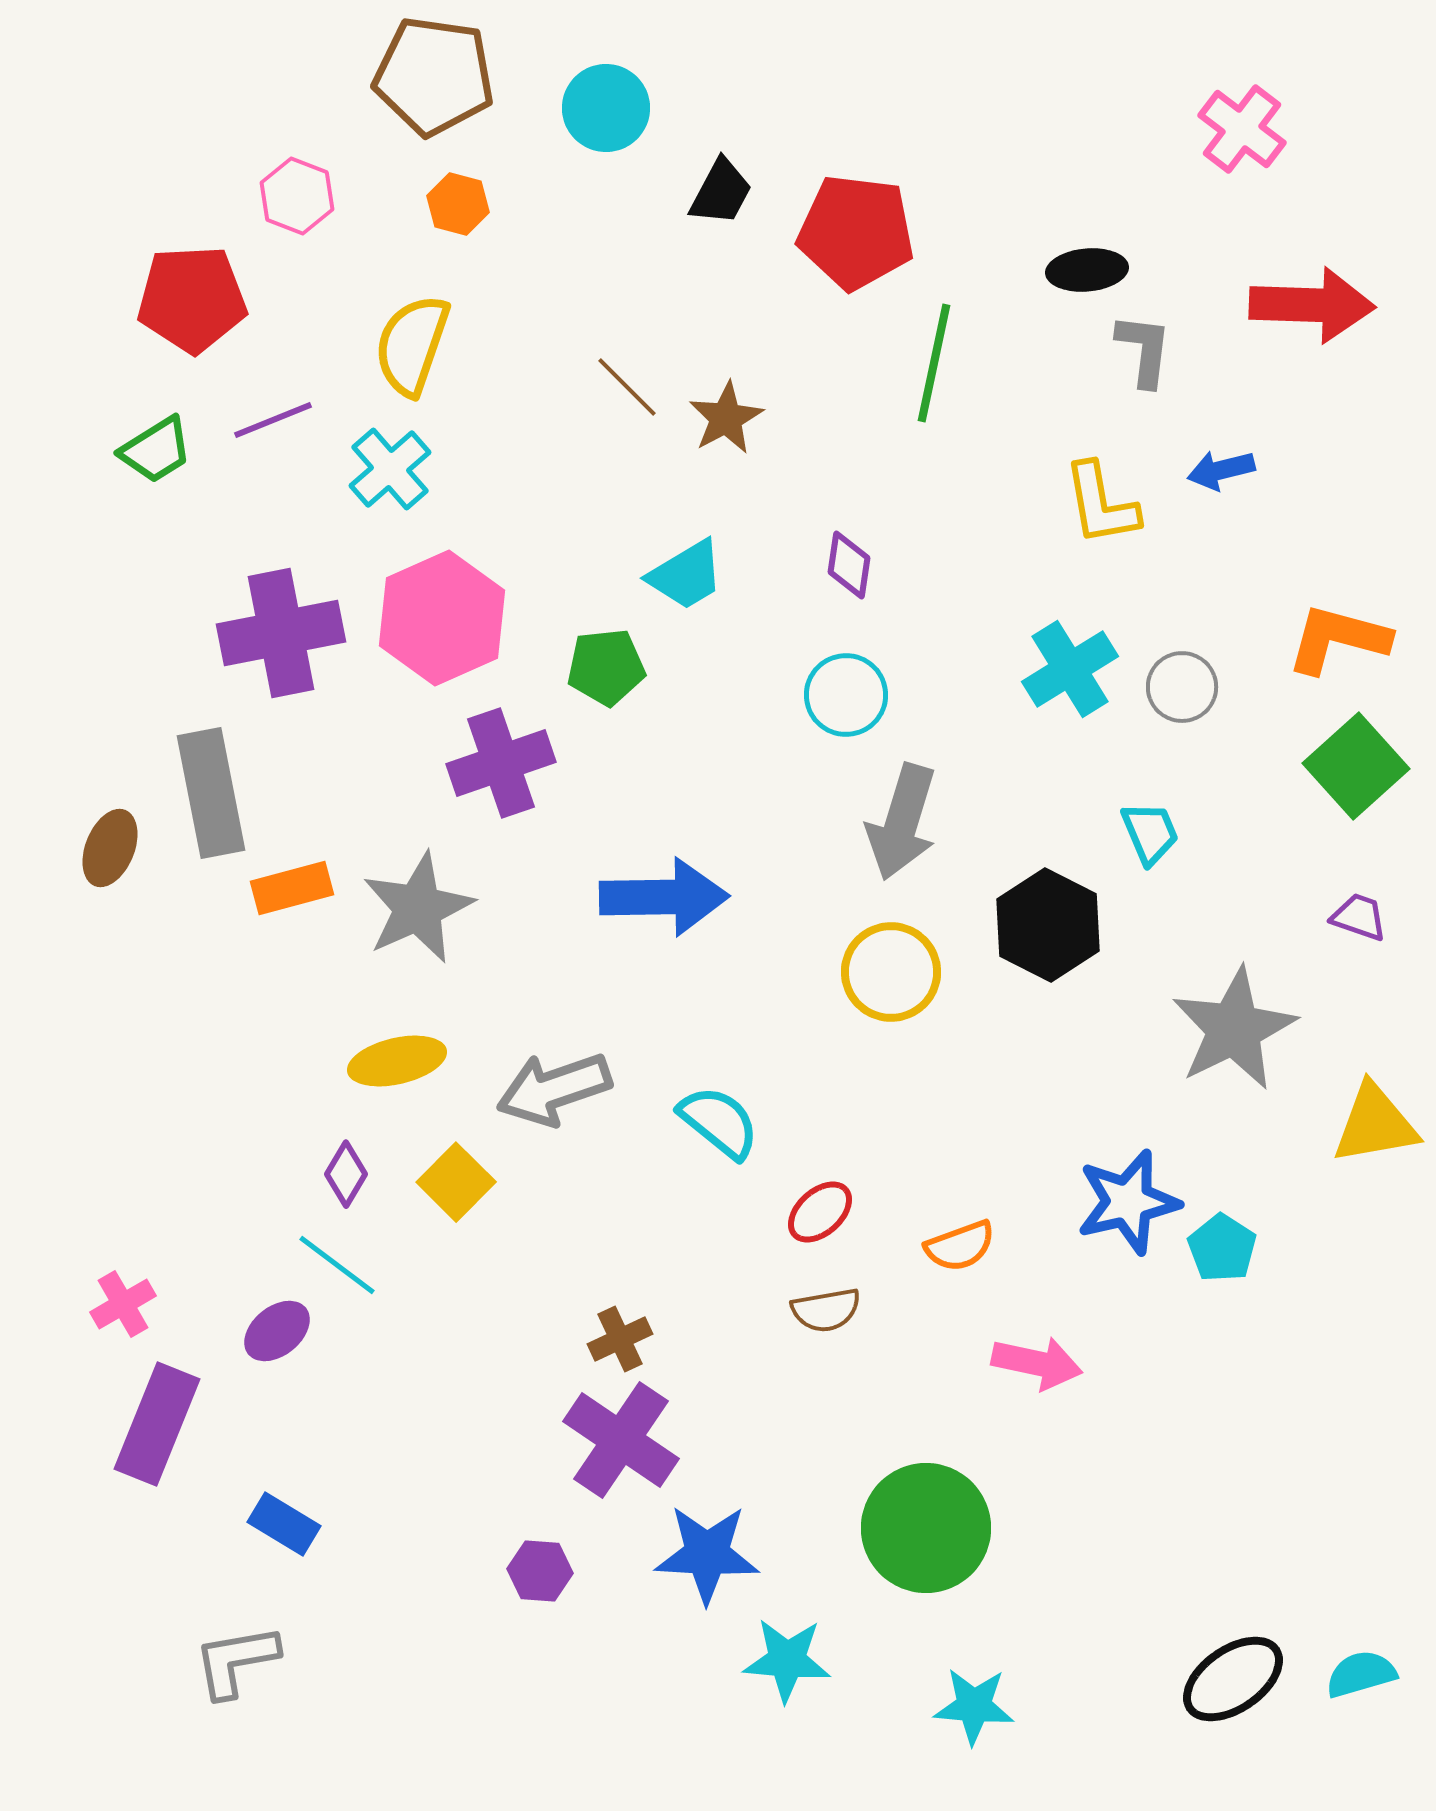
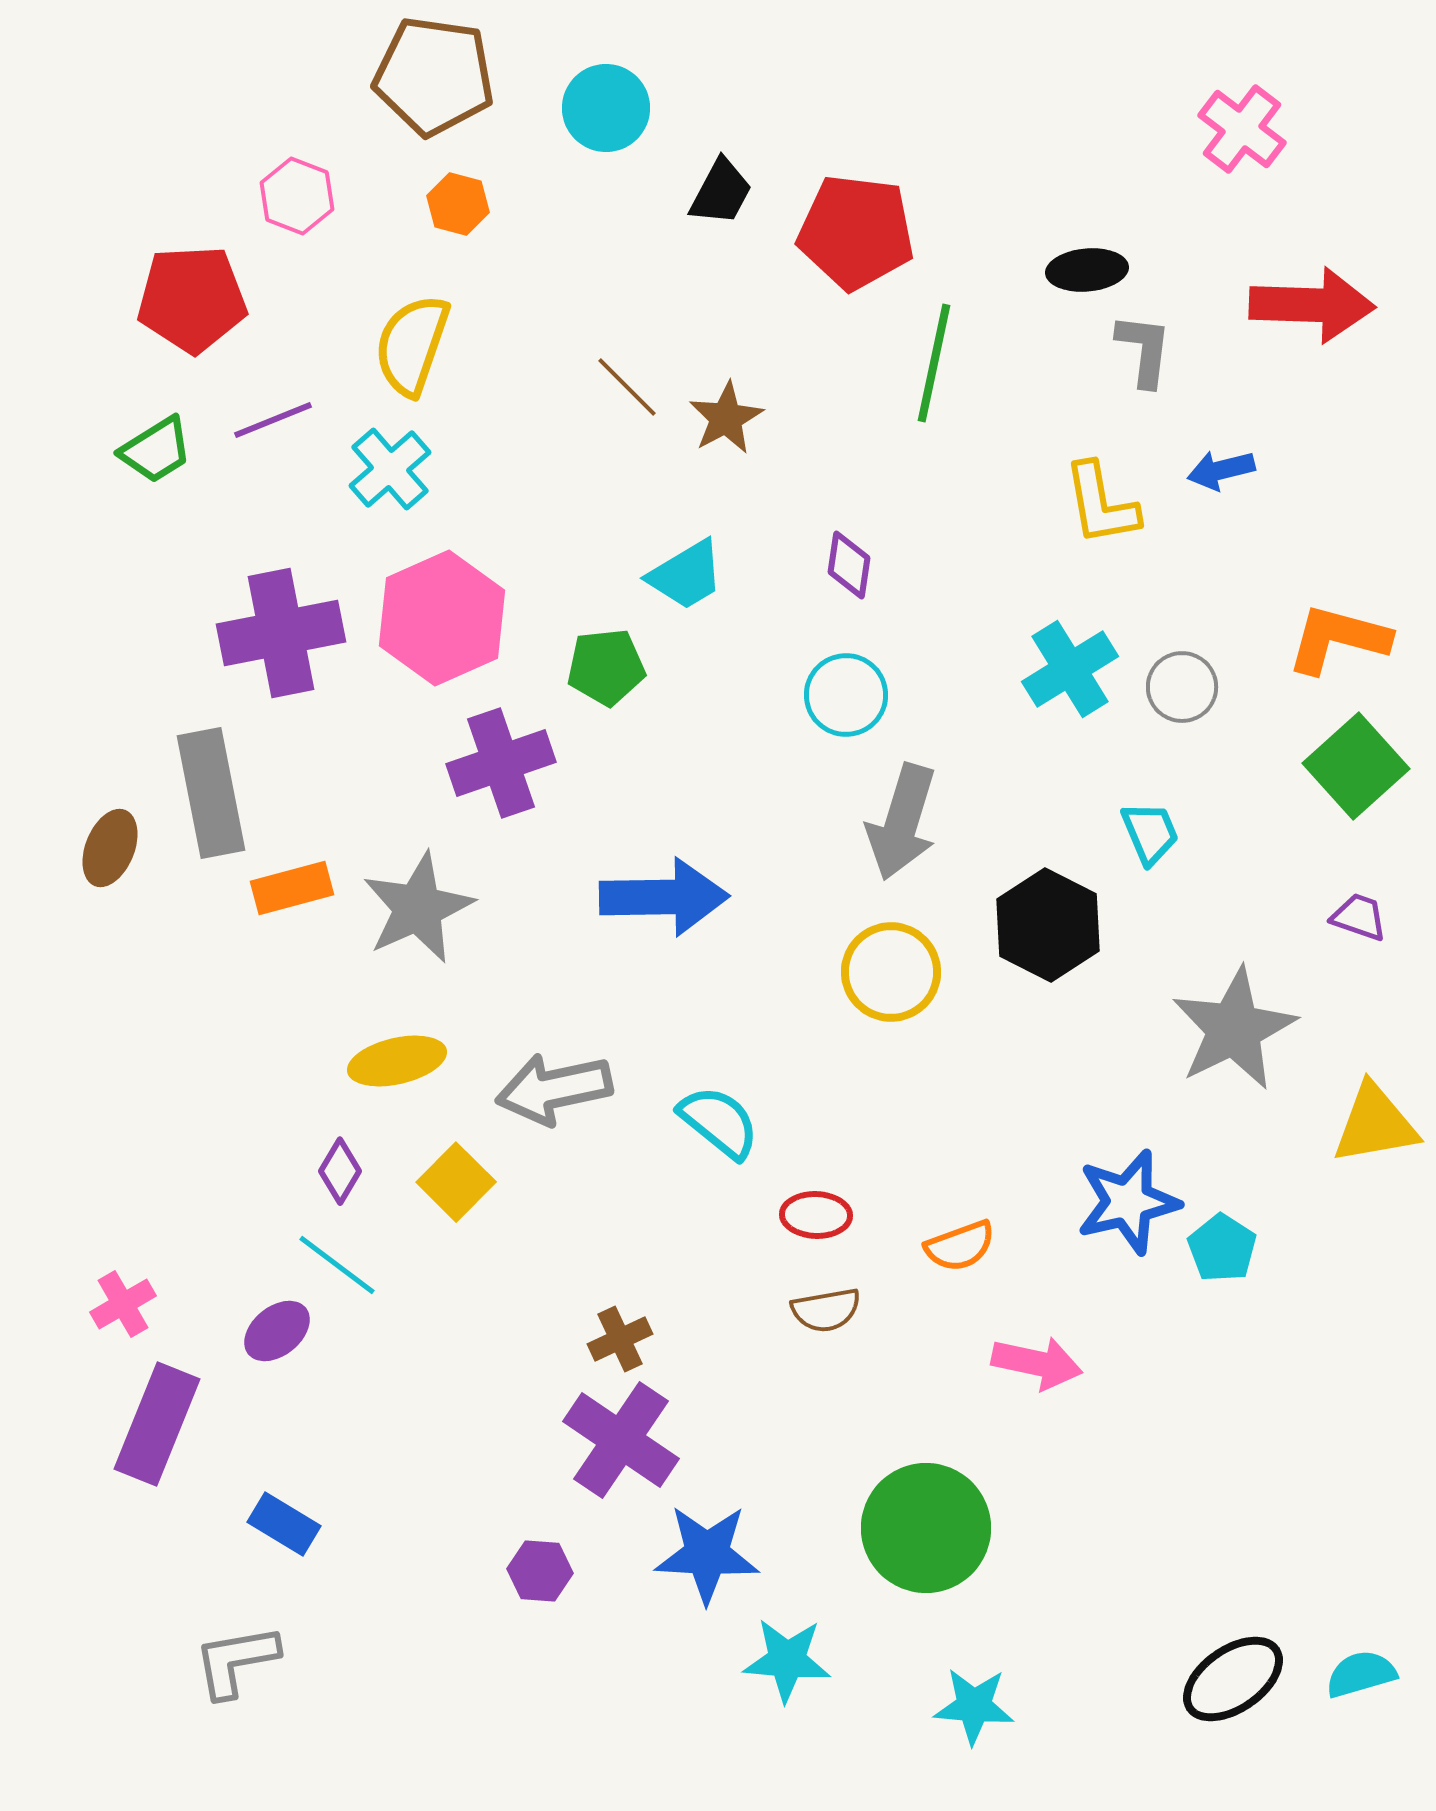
gray arrow at (554, 1089): rotated 7 degrees clockwise
purple diamond at (346, 1174): moved 6 px left, 3 px up
red ellipse at (820, 1212): moved 4 px left, 3 px down; rotated 44 degrees clockwise
